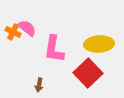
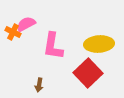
pink semicircle: moved 1 px left, 4 px up; rotated 66 degrees counterclockwise
pink L-shape: moved 1 px left, 3 px up
